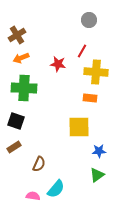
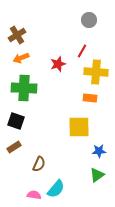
red star: rotated 28 degrees counterclockwise
pink semicircle: moved 1 px right, 1 px up
